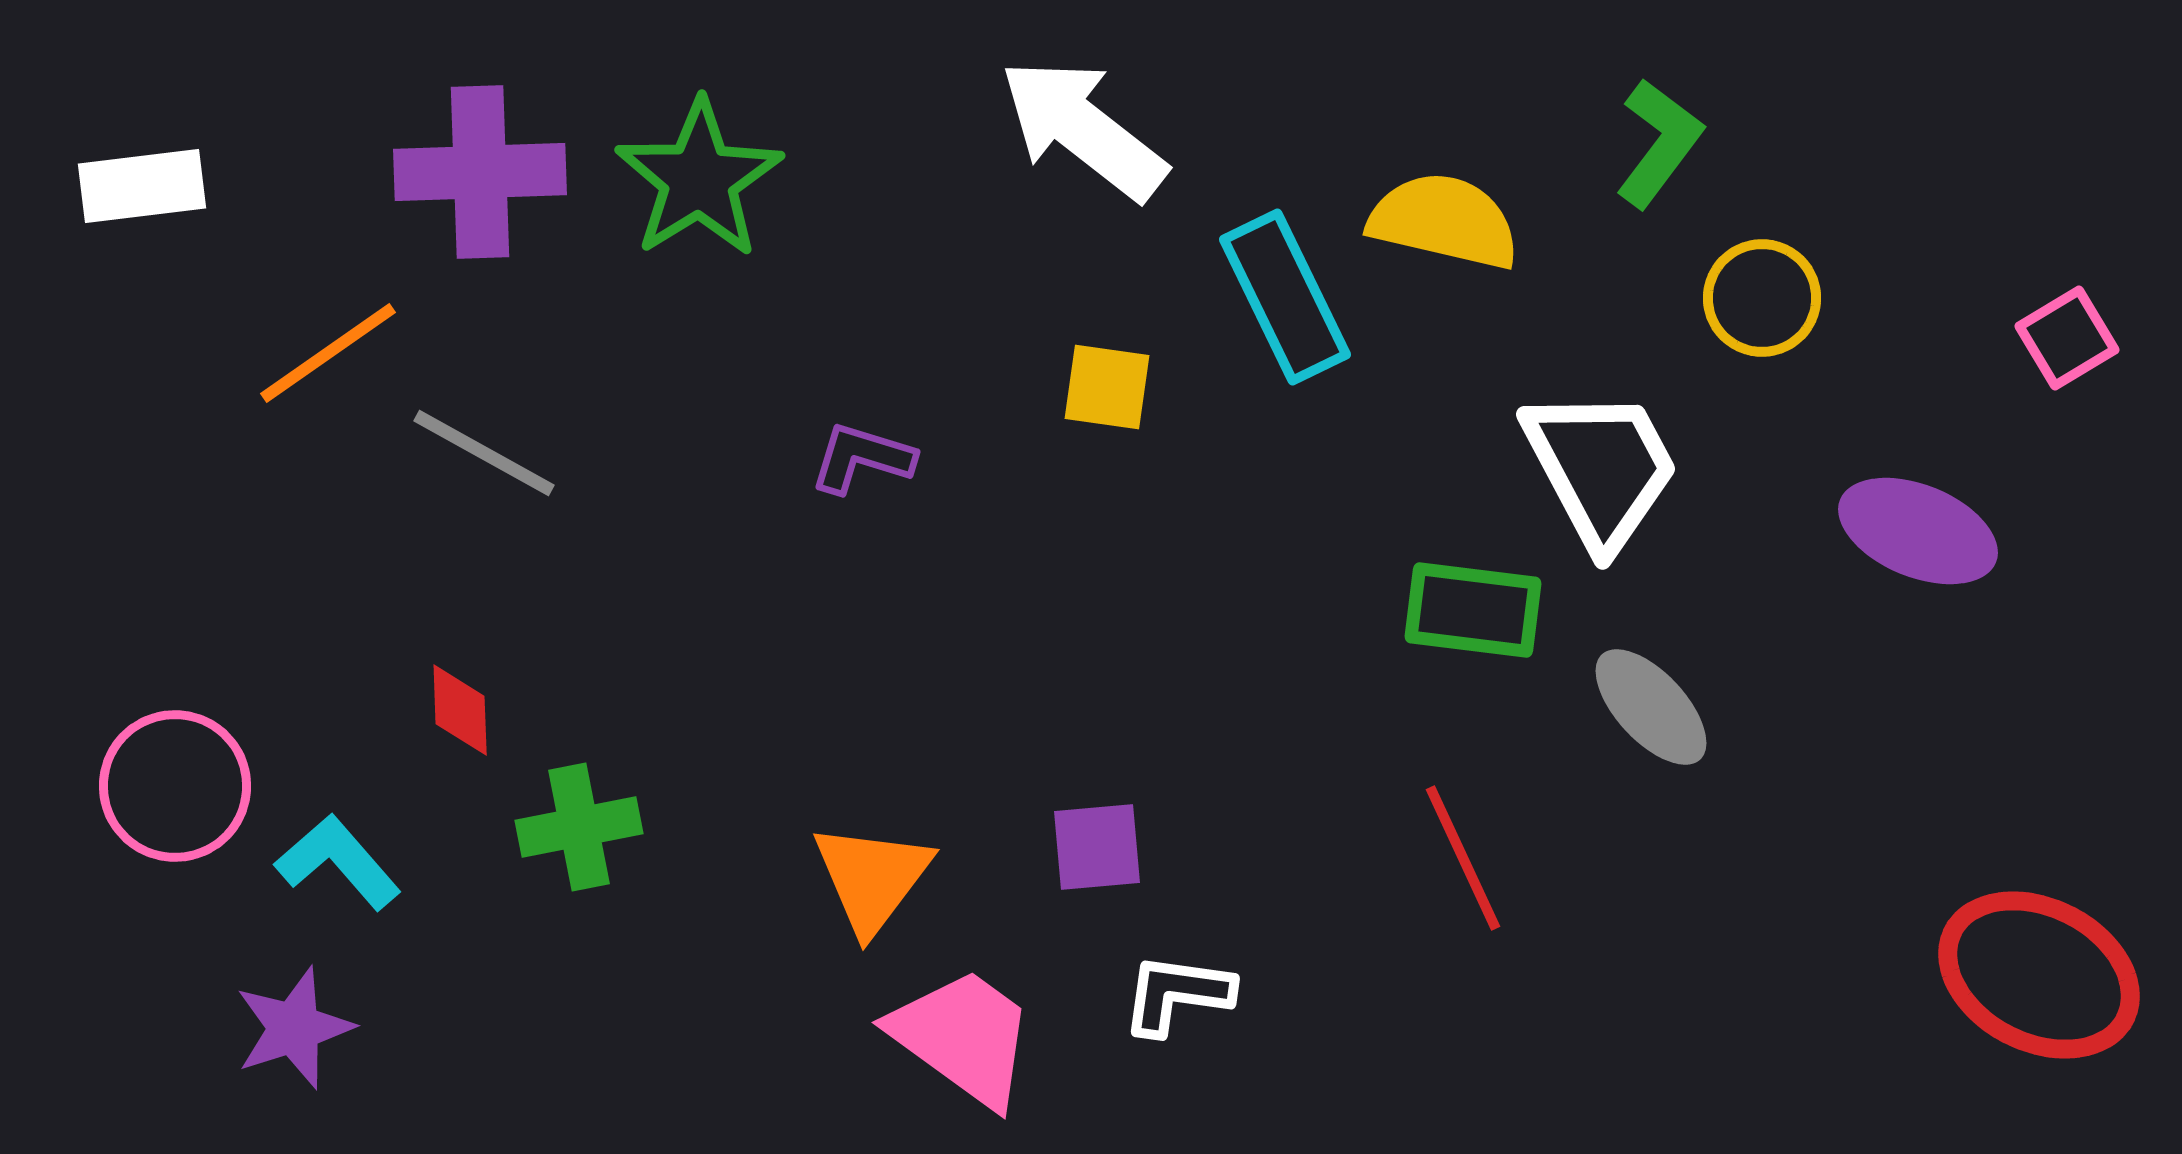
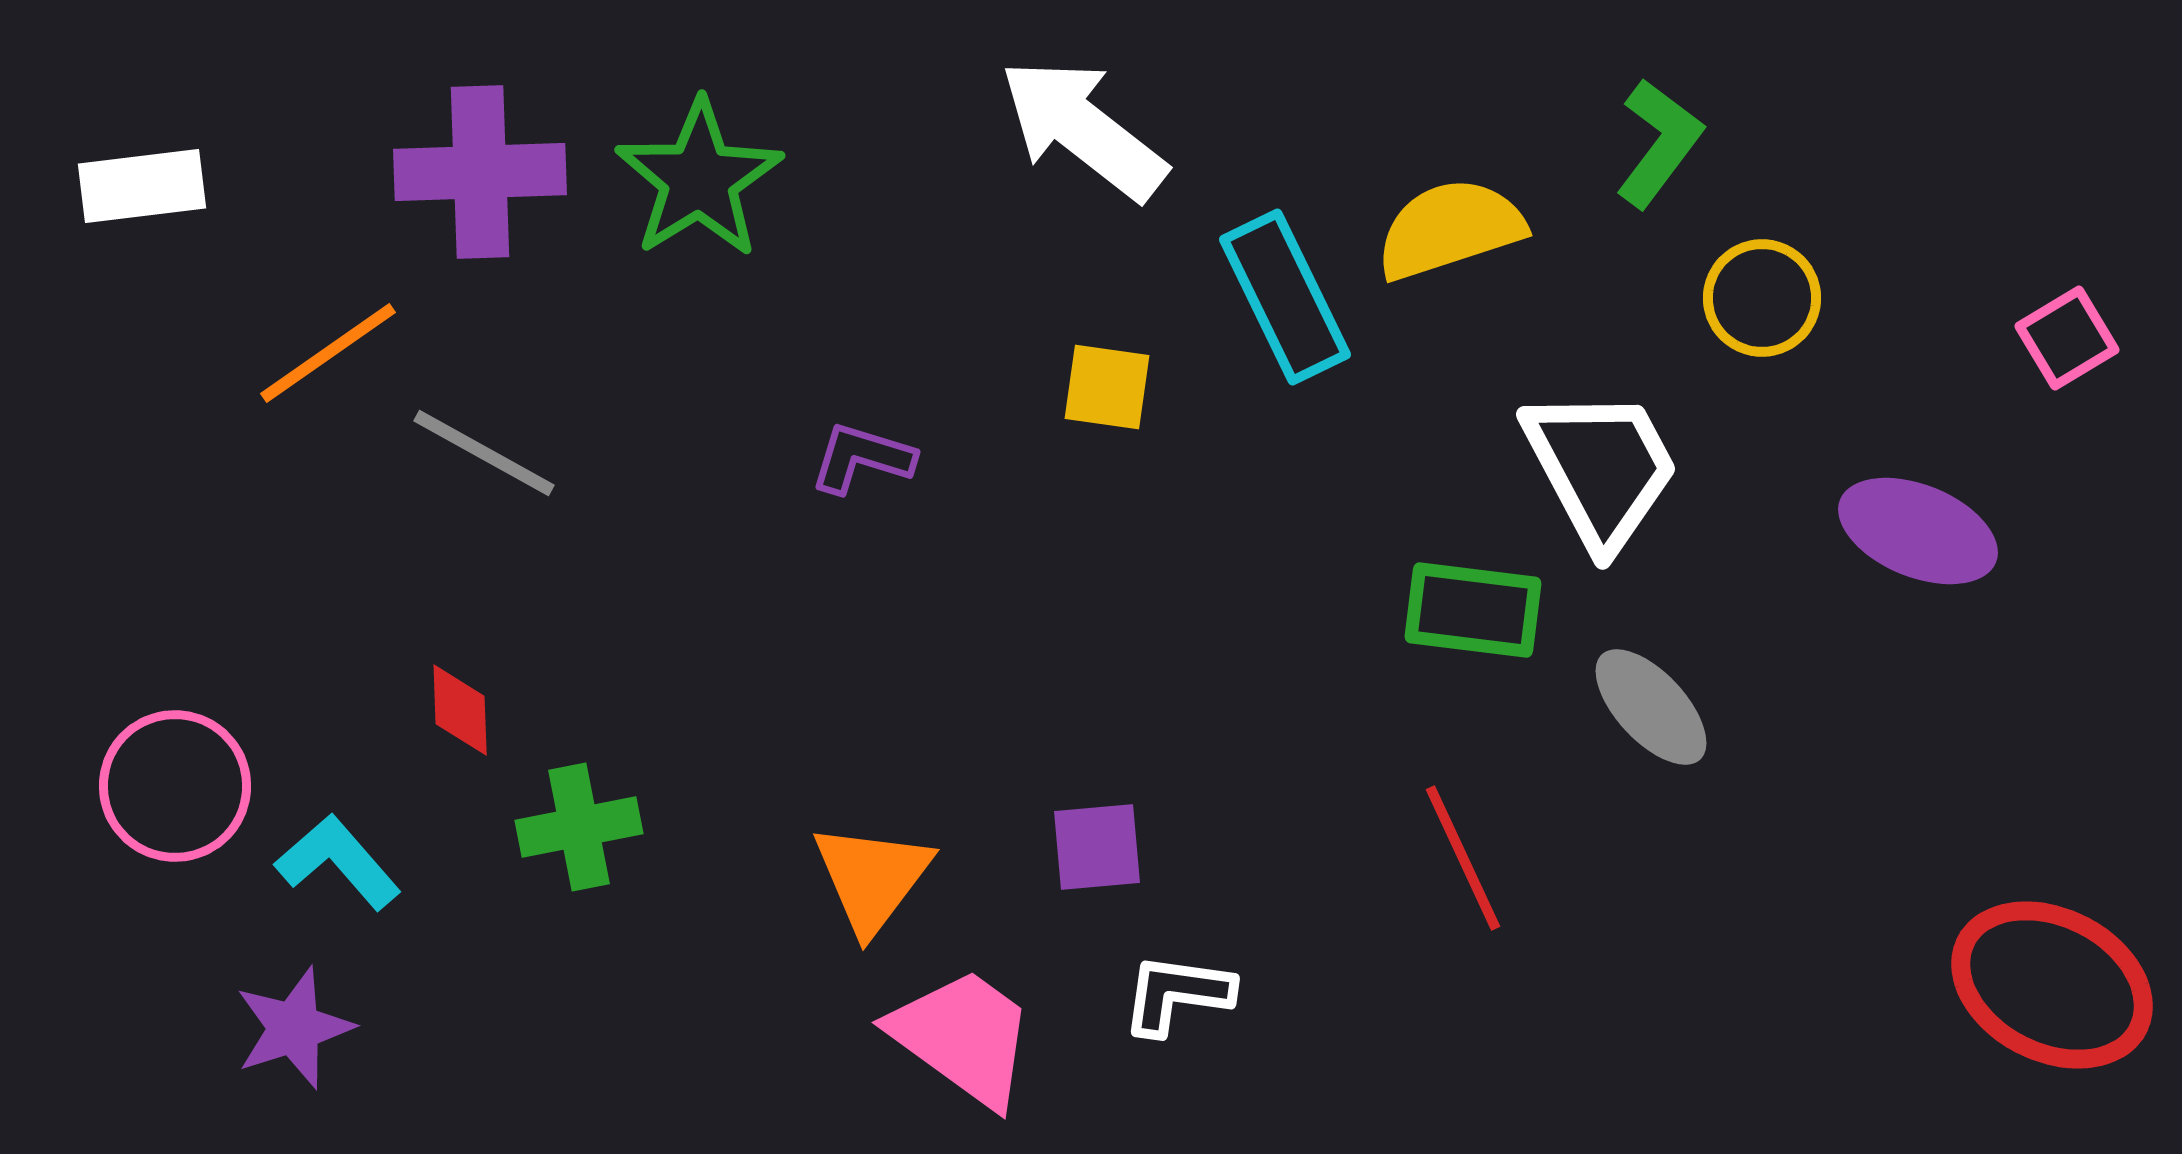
yellow semicircle: moved 6 px right, 8 px down; rotated 31 degrees counterclockwise
red ellipse: moved 13 px right, 10 px down
